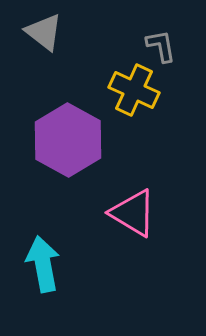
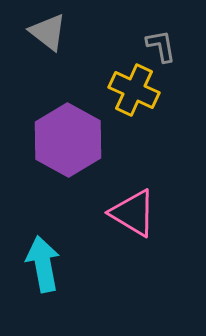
gray triangle: moved 4 px right
